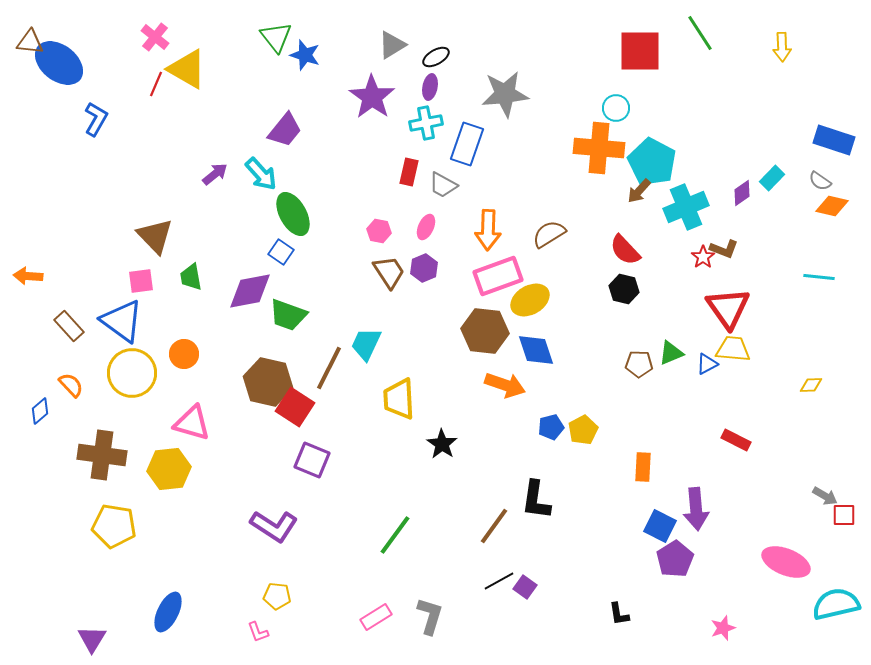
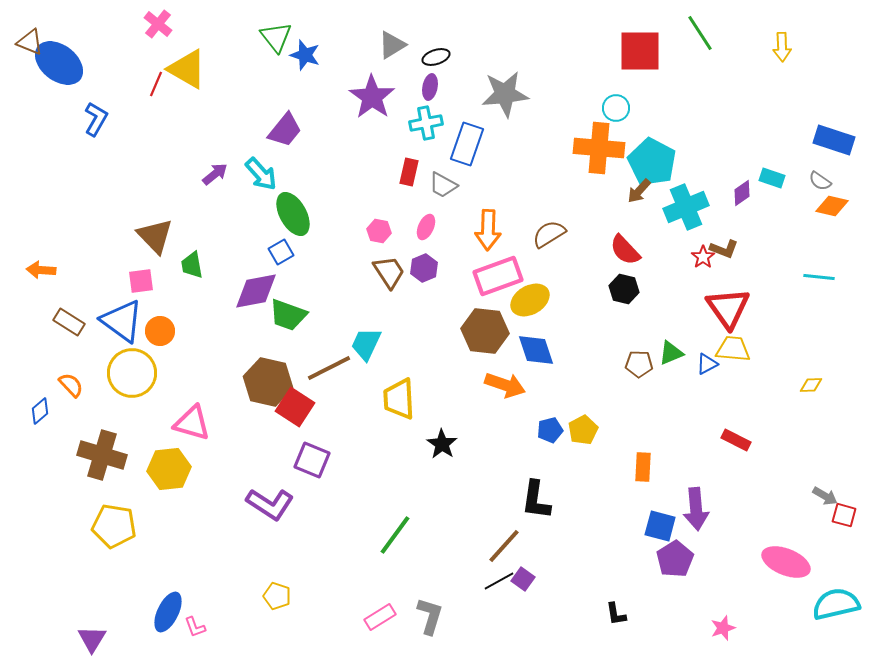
pink cross at (155, 37): moved 3 px right, 13 px up
brown triangle at (30, 42): rotated 16 degrees clockwise
black ellipse at (436, 57): rotated 12 degrees clockwise
cyan rectangle at (772, 178): rotated 65 degrees clockwise
blue square at (281, 252): rotated 25 degrees clockwise
orange arrow at (28, 276): moved 13 px right, 6 px up
green trapezoid at (191, 277): moved 1 px right, 12 px up
purple diamond at (250, 291): moved 6 px right
brown rectangle at (69, 326): moved 4 px up; rotated 16 degrees counterclockwise
orange circle at (184, 354): moved 24 px left, 23 px up
brown line at (329, 368): rotated 36 degrees clockwise
blue pentagon at (551, 427): moved 1 px left, 3 px down
brown cross at (102, 455): rotated 9 degrees clockwise
red square at (844, 515): rotated 15 degrees clockwise
purple L-shape at (274, 526): moved 4 px left, 22 px up
brown line at (494, 526): moved 10 px right, 20 px down; rotated 6 degrees clockwise
blue square at (660, 526): rotated 12 degrees counterclockwise
purple square at (525, 587): moved 2 px left, 8 px up
yellow pentagon at (277, 596): rotated 12 degrees clockwise
black L-shape at (619, 614): moved 3 px left
pink rectangle at (376, 617): moved 4 px right
pink L-shape at (258, 632): moved 63 px left, 5 px up
